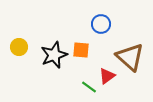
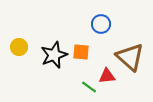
orange square: moved 2 px down
red triangle: rotated 30 degrees clockwise
